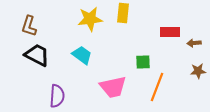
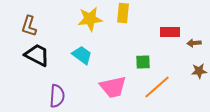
brown star: moved 1 px right
orange line: rotated 28 degrees clockwise
